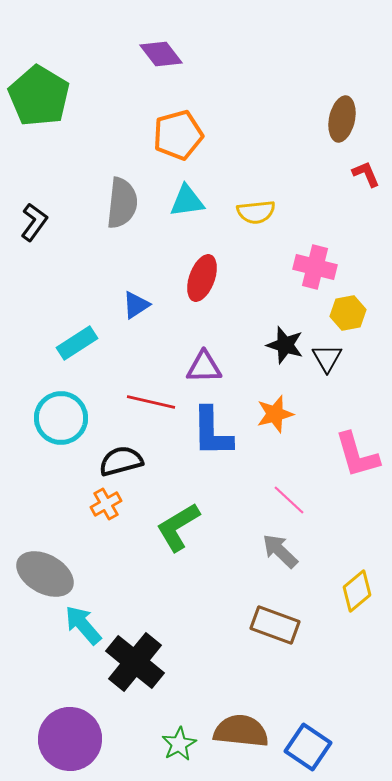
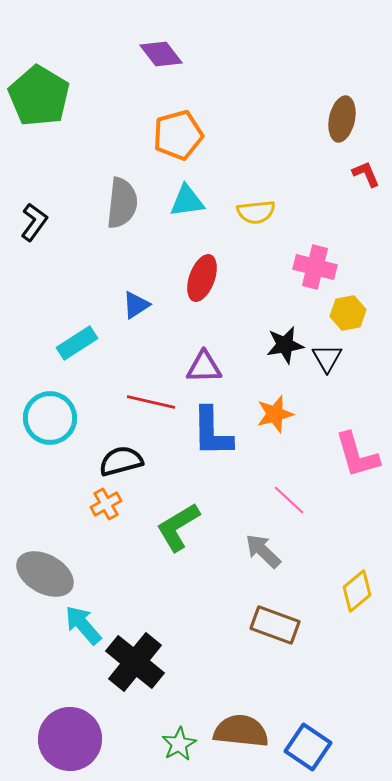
black star: rotated 27 degrees counterclockwise
cyan circle: moved 11 px left
gray arrow: moved 17 px left
